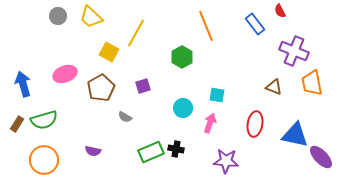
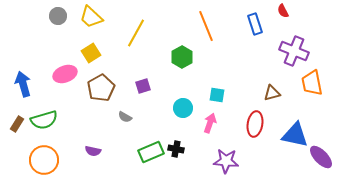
red semicircle: moved 3 px right
blue rectangle: rotated 20 degrees clockwise
yellow square: moved 18 px left, 1 px down; rotated 30 degrees clockwise
brown triangle: moved 2 px left, 6 px down; rotated 36 degrees counterclockwise
